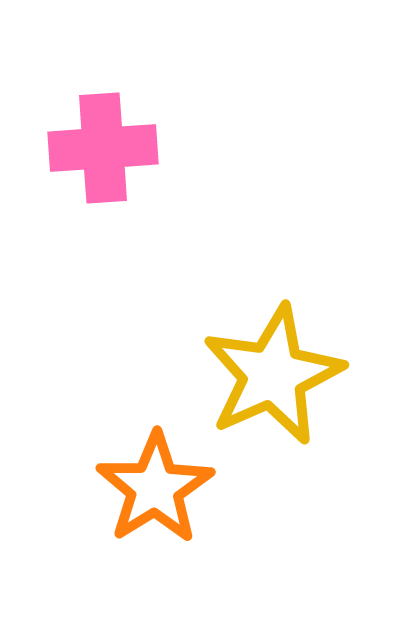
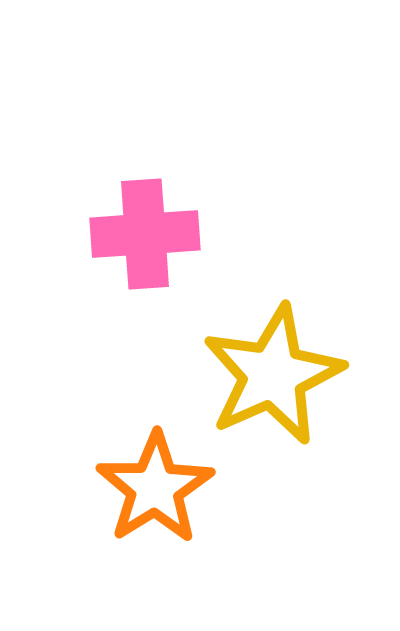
pink cross: moved 42 px right, 86 px down
